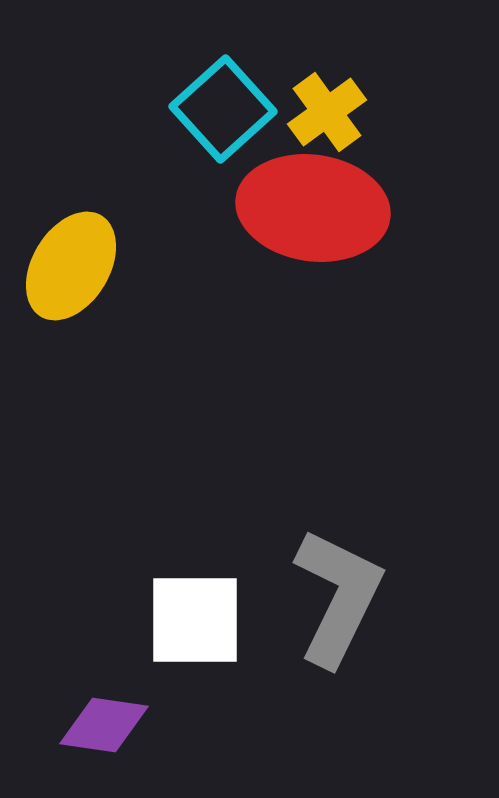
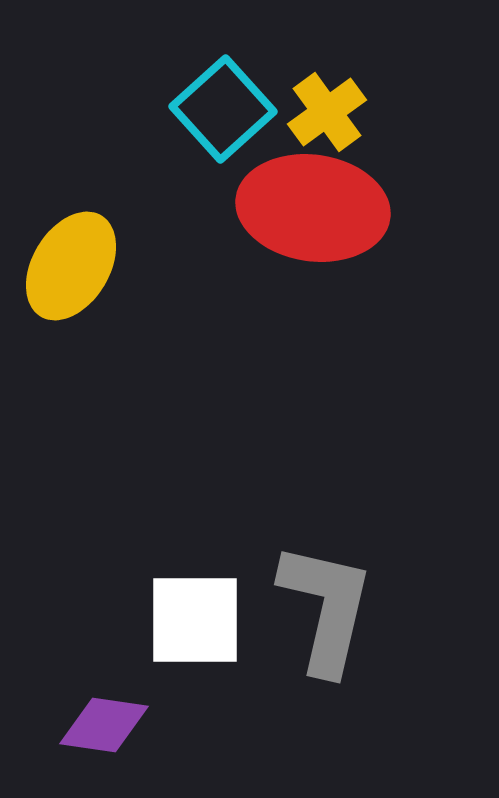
gray L-shape: moved 12 px left, 11 px down; rotated 13 degrees counterclockwise
